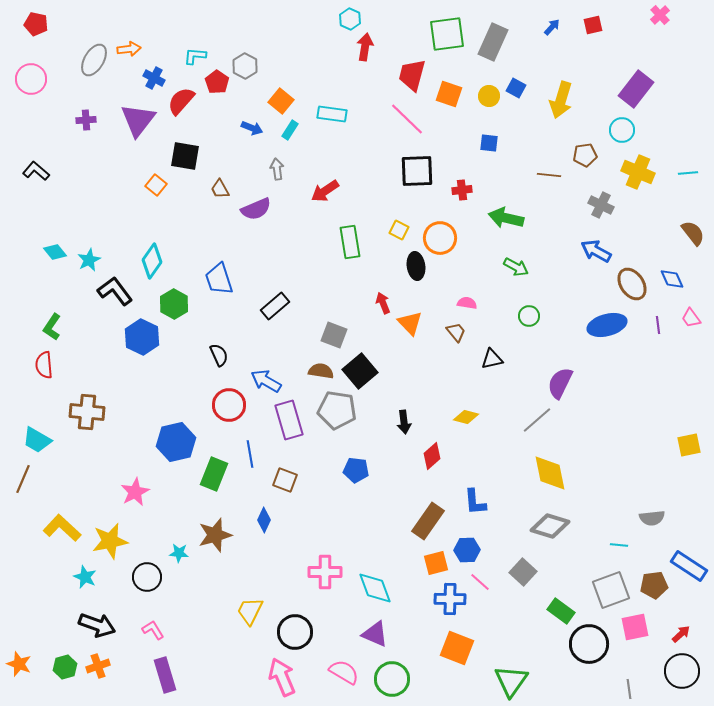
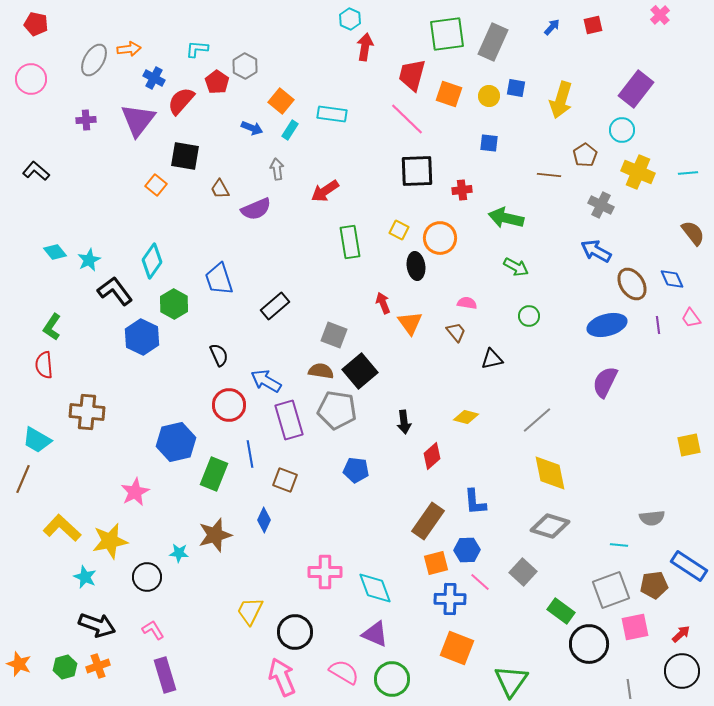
cyan L-shape at (195, 56): moved 2 px right, 7 px up
blue square at (516, 88): rotated 18 degrees counterclockwise
brown pentagon at (585, 155): rotated 25 degrees counterclockwise
orange triangle at (410, 323): rotated 8 degrees clockwise
purple semicircle at (560, 383): moved 45 px right, 1 px up
